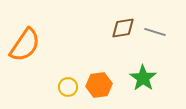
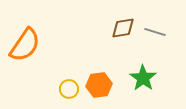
yellow circle: moved 1 px right, 2 px down
